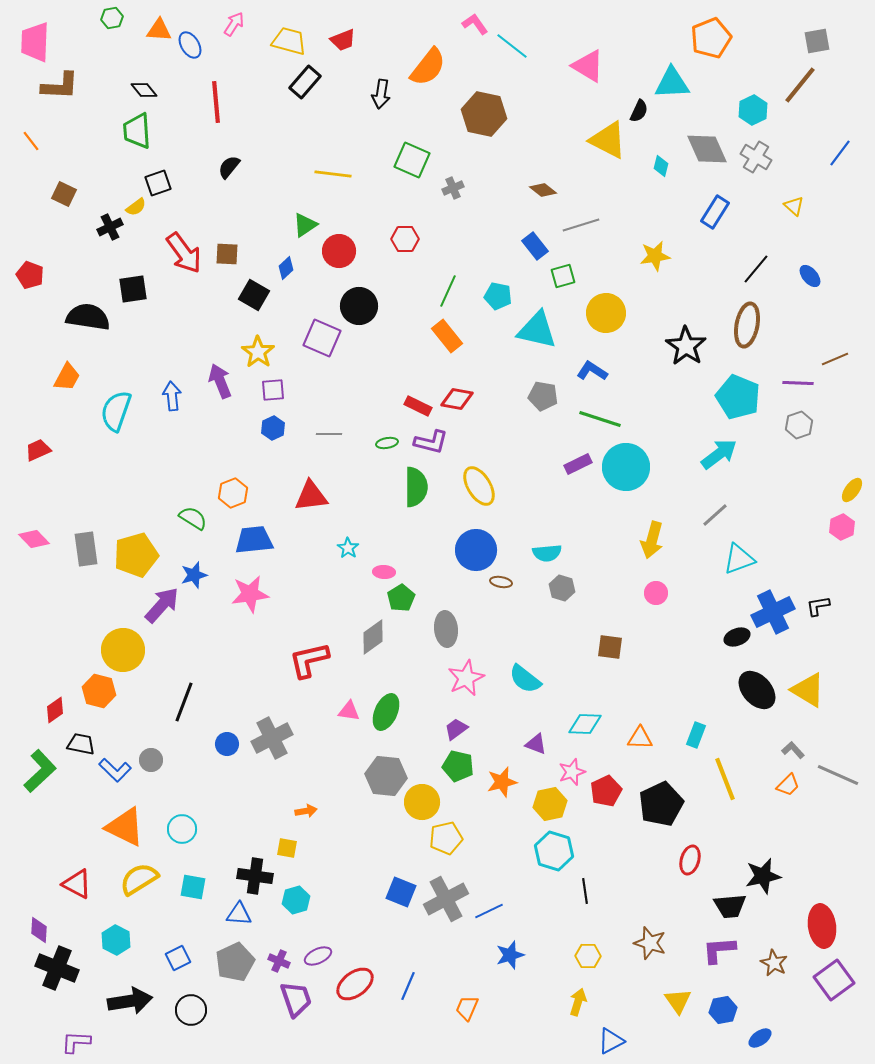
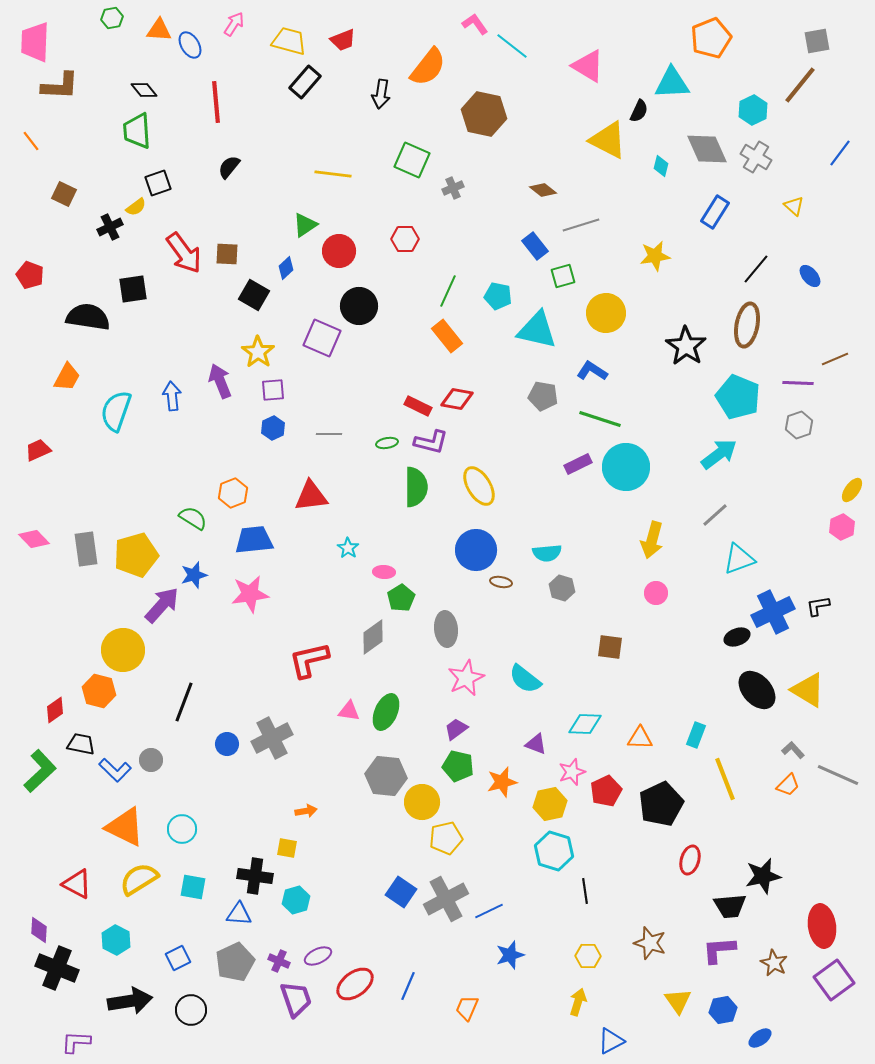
blue square at (401, 892): rotated 12 degrees clockwise
